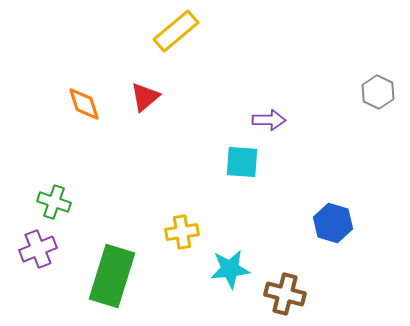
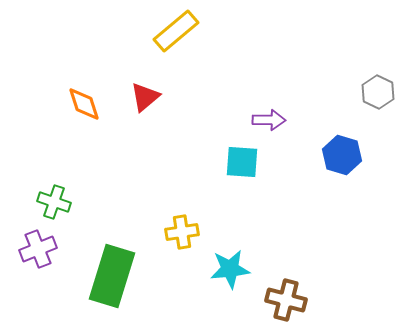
blue hexagon: moved 9 px right, 68 px up
brown cross: moved 1 px right, 6 px down
